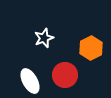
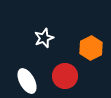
red circle: moved 1 px down
white ellipse: moved 3 px left
